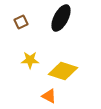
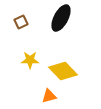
yellow diamond: rotated 28 degrees clockwise
orange triangle: rotated 42 degrees counterclockwise
